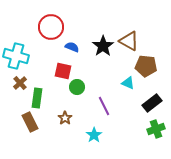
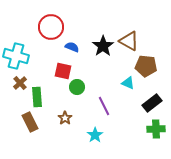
green rectangle: moved 1 px up; rotated 12 degrees counterclockwise
green cross: rotated 18 degrees clockwise
cyan star: moved 1 px right
